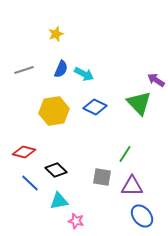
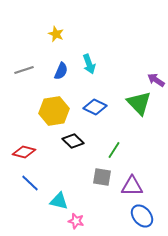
yellow star: rotated 28 degrees counterclockwise
blue semicircle: moved 2 px down
cyan arrow: moved 5 px right, 10 px up; rotated 42 degrees clockwise
green line: moved 11 px left, 4 px up
black diamond: moved 17 px right, 29 px up
cyan triangle: rotated 24 degrees clockwise
